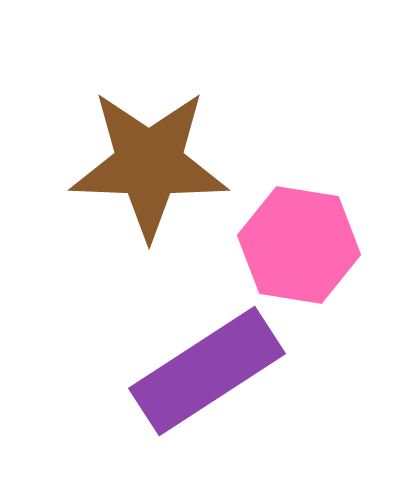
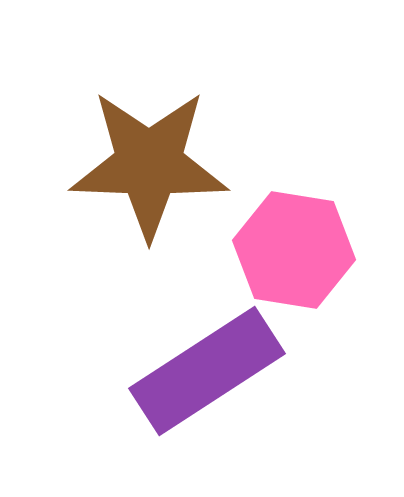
pink hexagon: moved 5 px left, 5 px down
